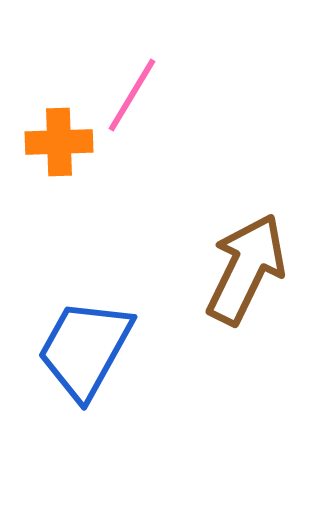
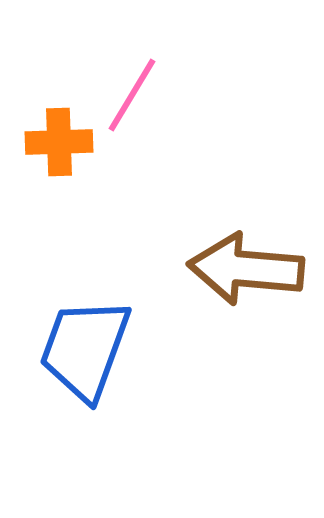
brown arrow: rotated 111 degrees counterclockwise
blue trapezoid: rotated 9 degrees counterclockwise
